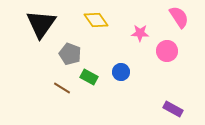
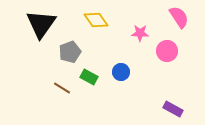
gray pentagon: moved 2 px up; rotated 30 degrees clockwise
